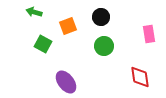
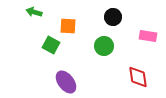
black circle: moved 12 px right
orange square: rotated 24 degrees clockwise
pink rectangle: moved 1 px left, 2 px down; rotated 72 degrees counterclockwise
green square: moved 8 px right, 1 px down
red diamond: moved 2 px left
